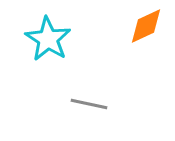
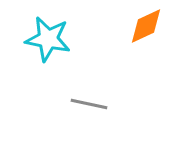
cyan star: rotated 21 degrees counterclockwise
